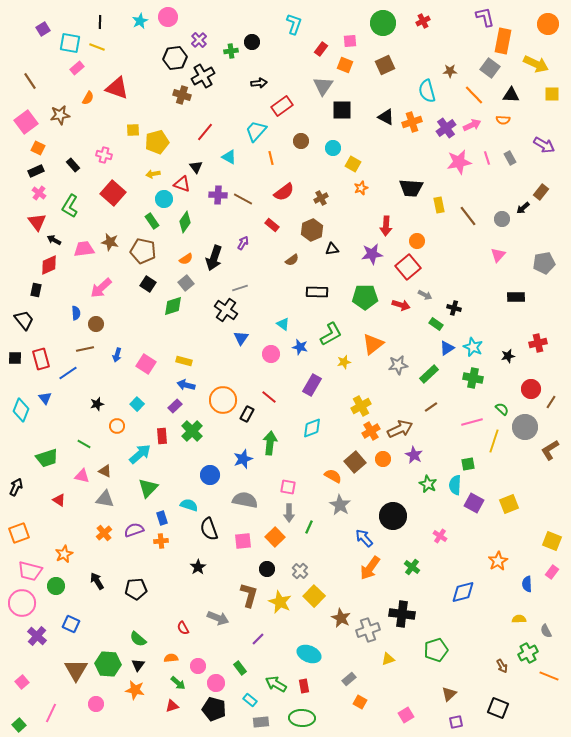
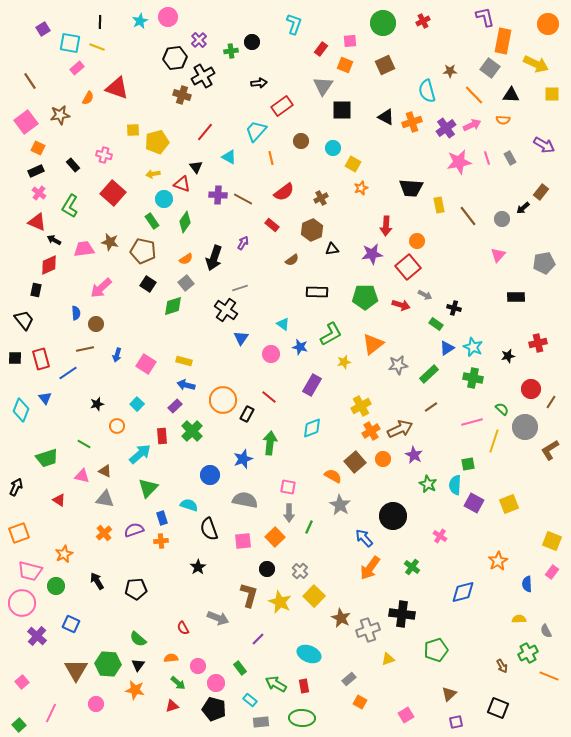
red triangle at (37, 222): rotated 30 degrees counterclockwise
